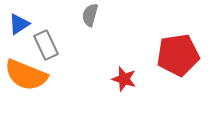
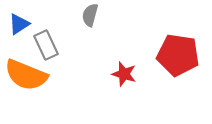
red pentagon: rotated 18 degrees clockwise
red star: moved 5 px up
